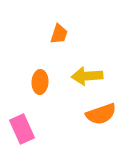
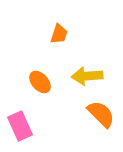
orange ellipse: rotated 45 degrees counterclockwise
orange semicircle: rotated 116 degrees counterclockwise
pink rectangle: moved 2 px left, 3 px up
